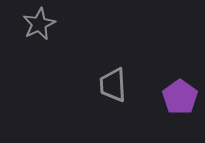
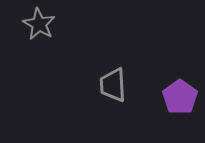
gray star: rotated 16 degrees counterclockwise
